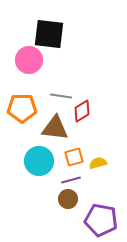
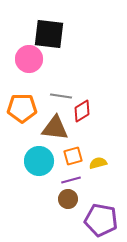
pink circle: moved 1 px up
orange square: moved 1 px left, 1 px up
